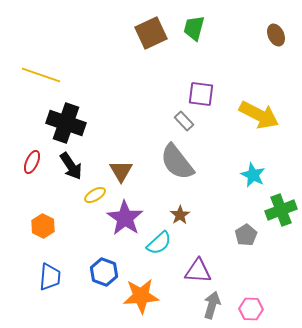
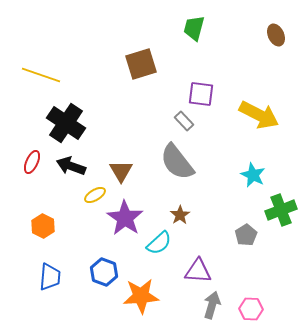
brown square: moved 10 px left, 31 px down; rotated 8 degrees clockwise
black cross: rotated 15 degrees clockwise
black arrow: rotated 144 degrees clockwise
